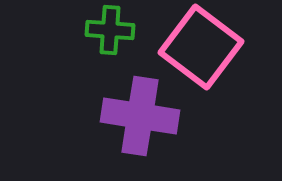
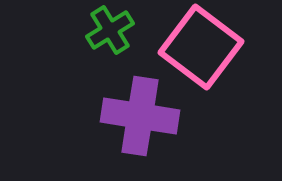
green cross: rotated 36 degrees counterclockwise
